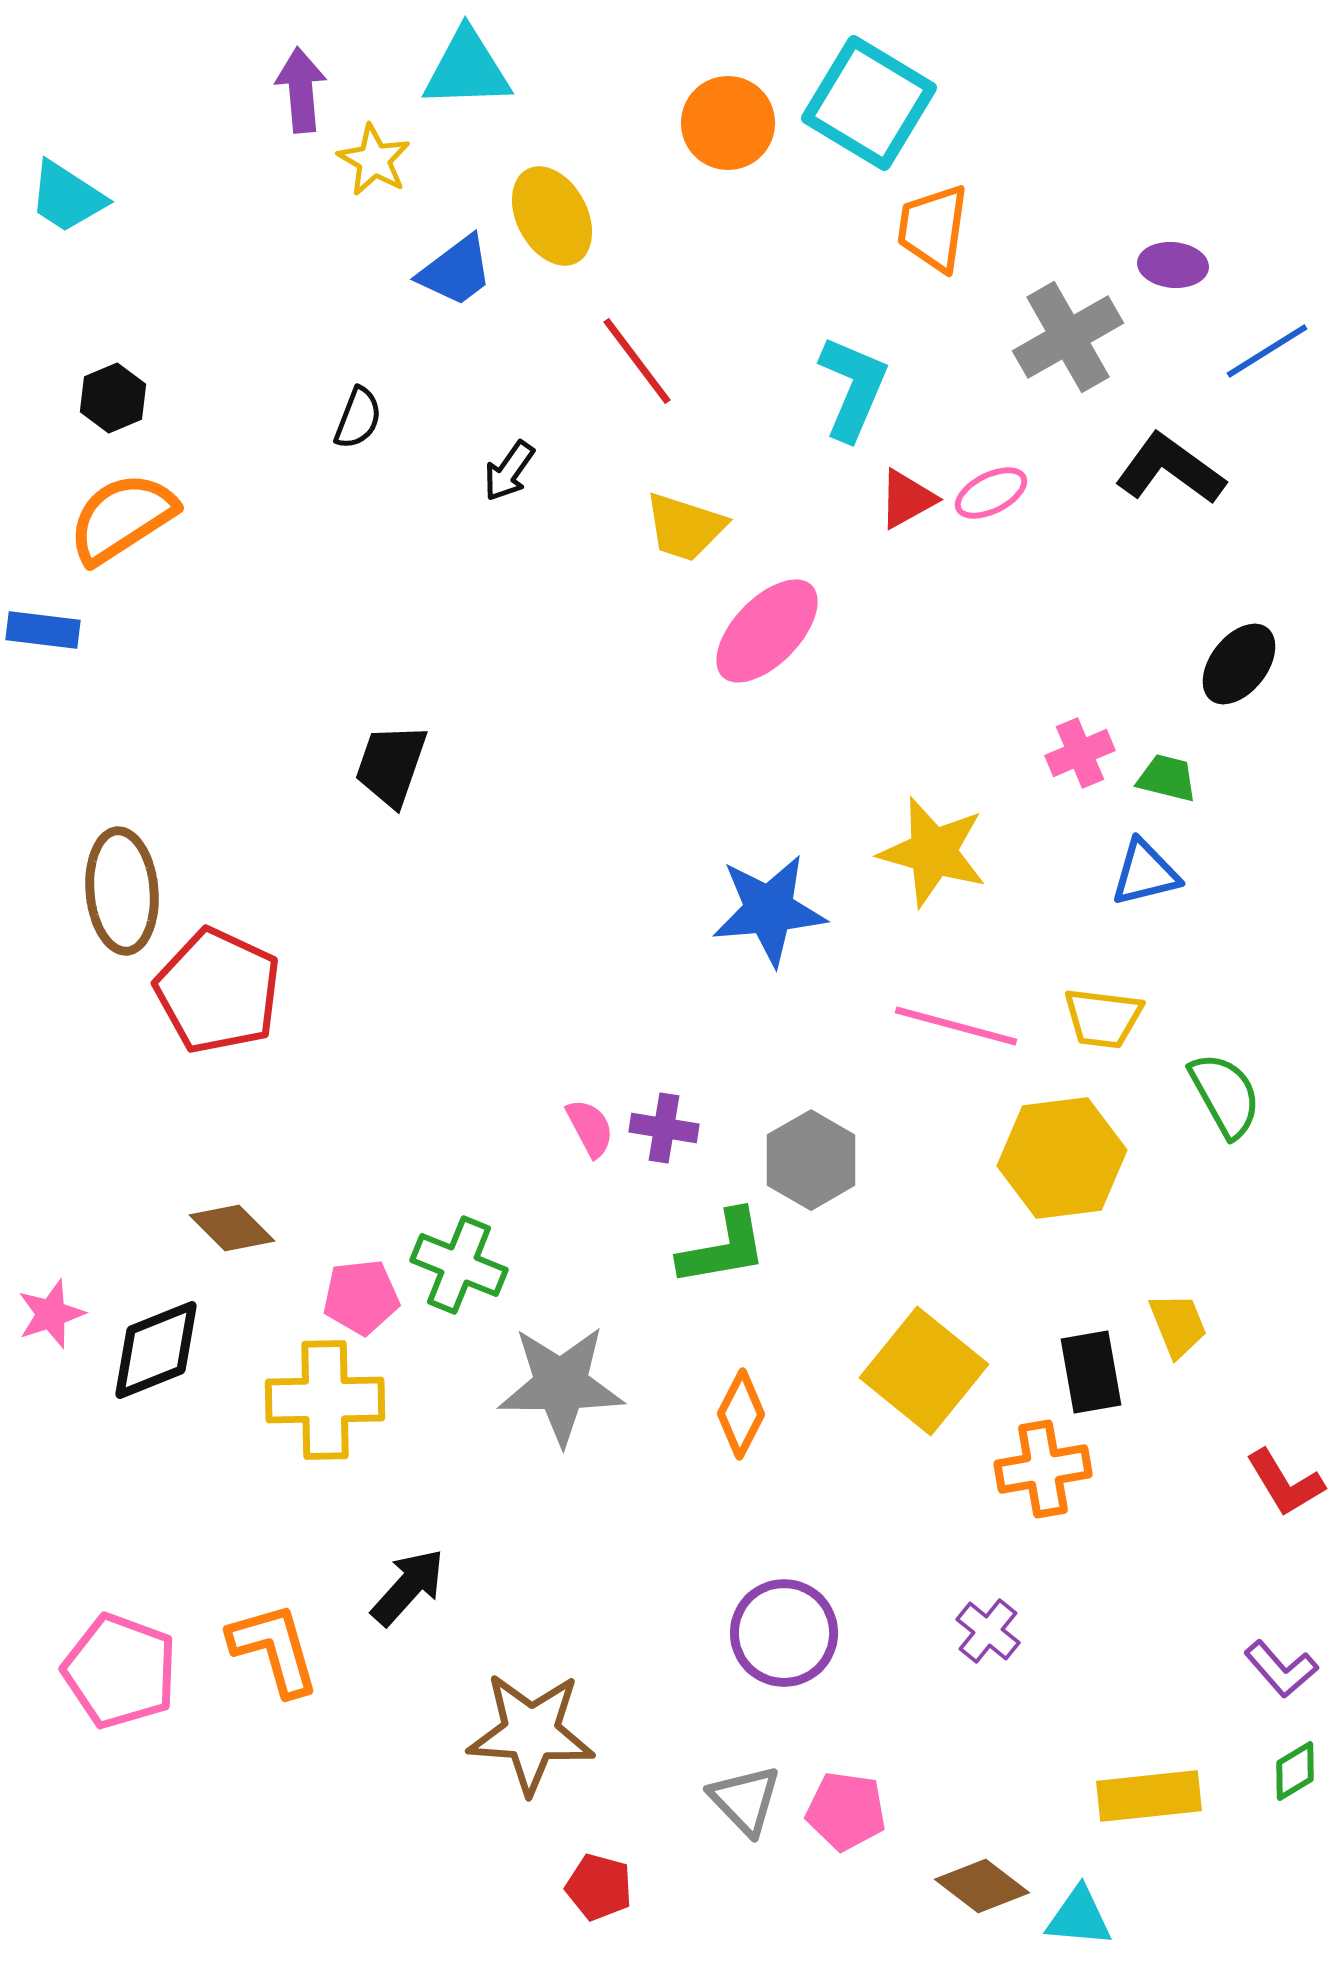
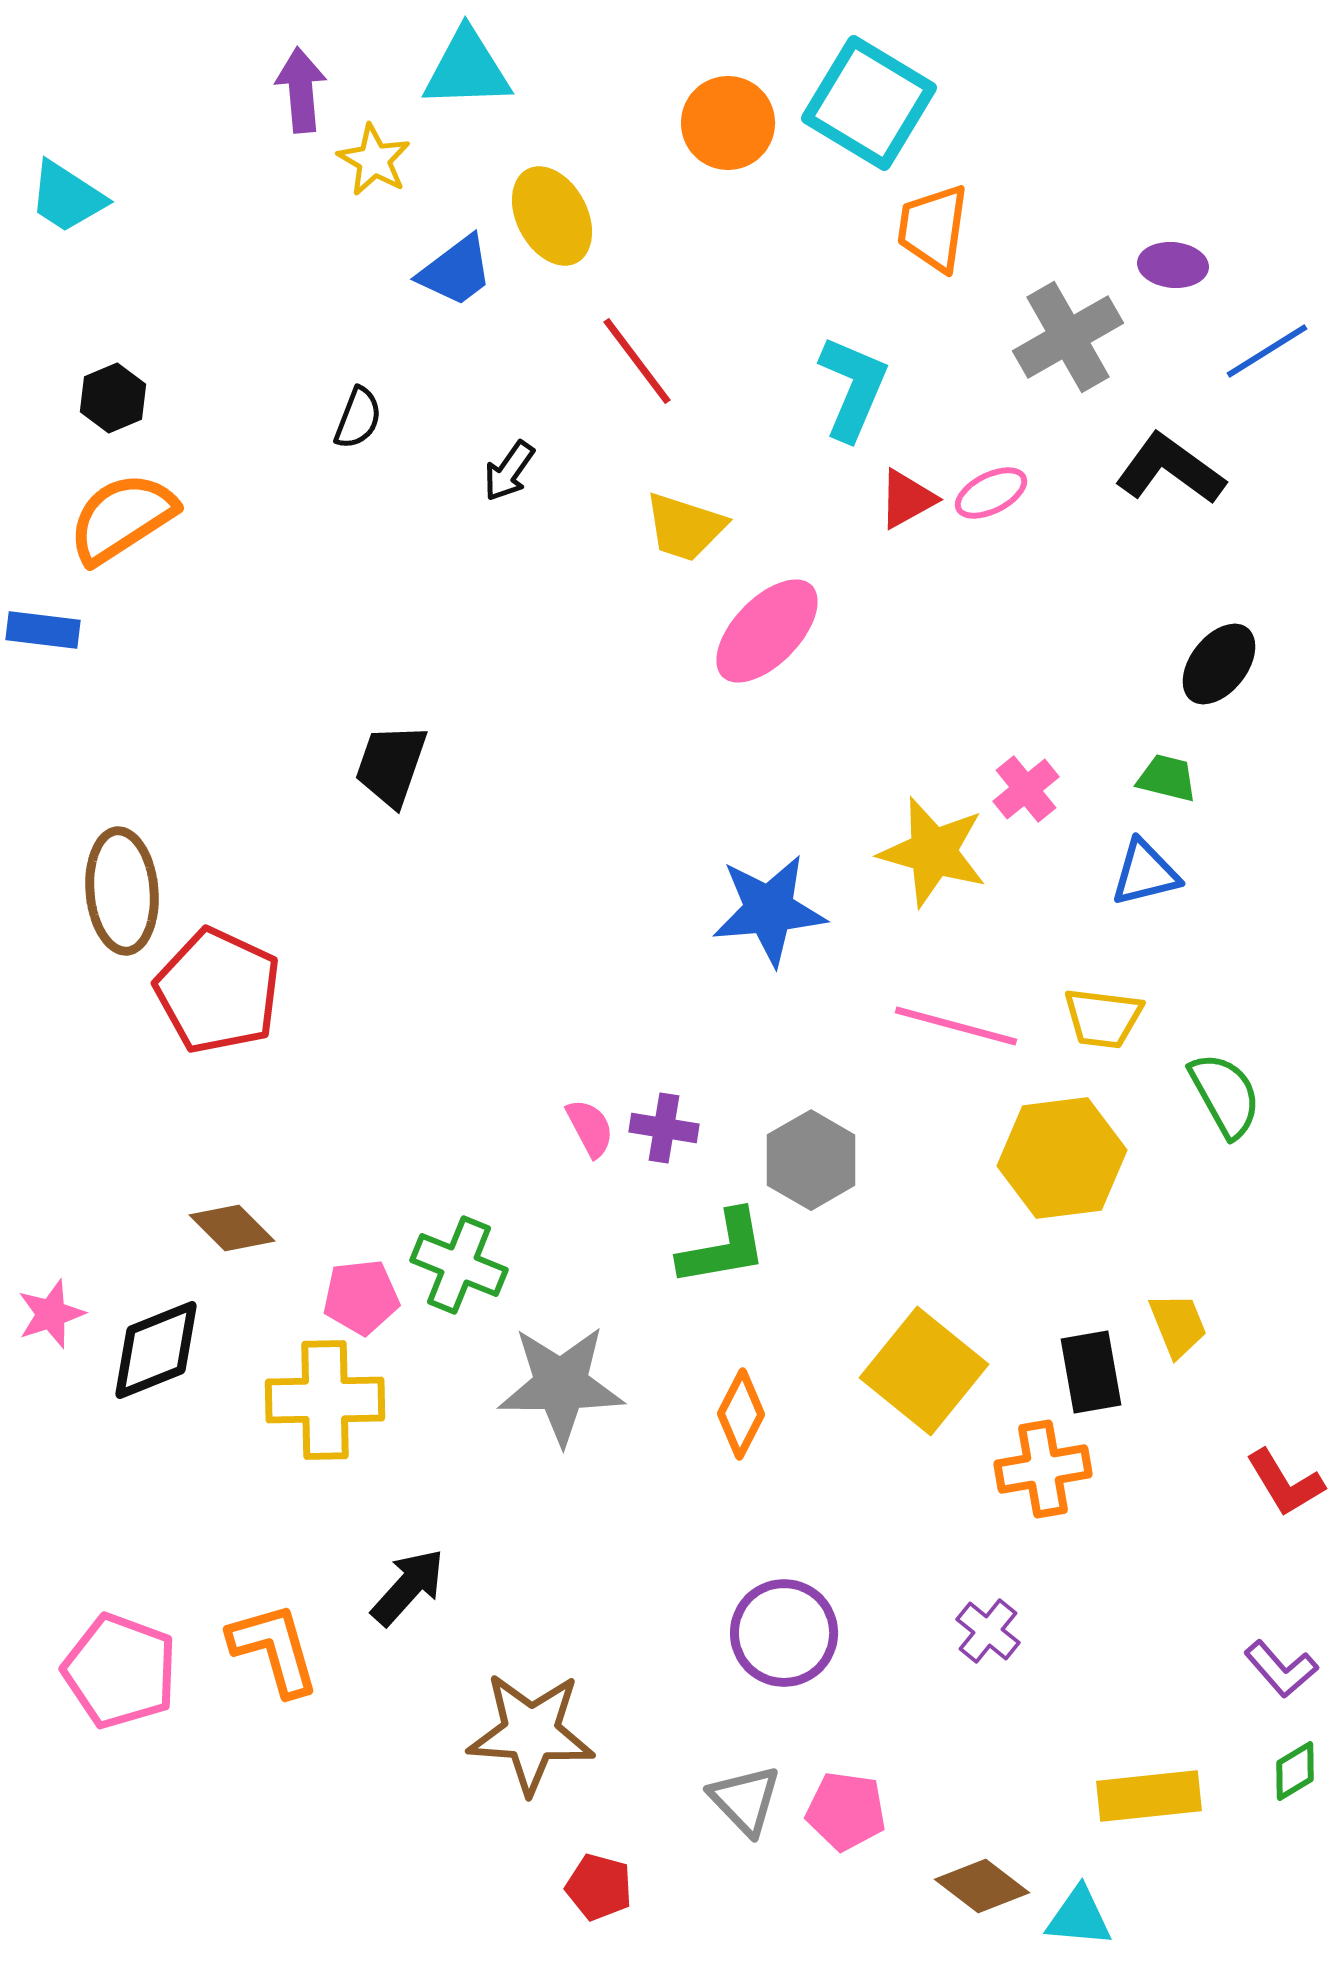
black ellipse at (1239, 664): moved 20 px left
pink cross at (1080, 753): moved 54 px left, 36 px down; rotated 16 degrees counterclockwise
